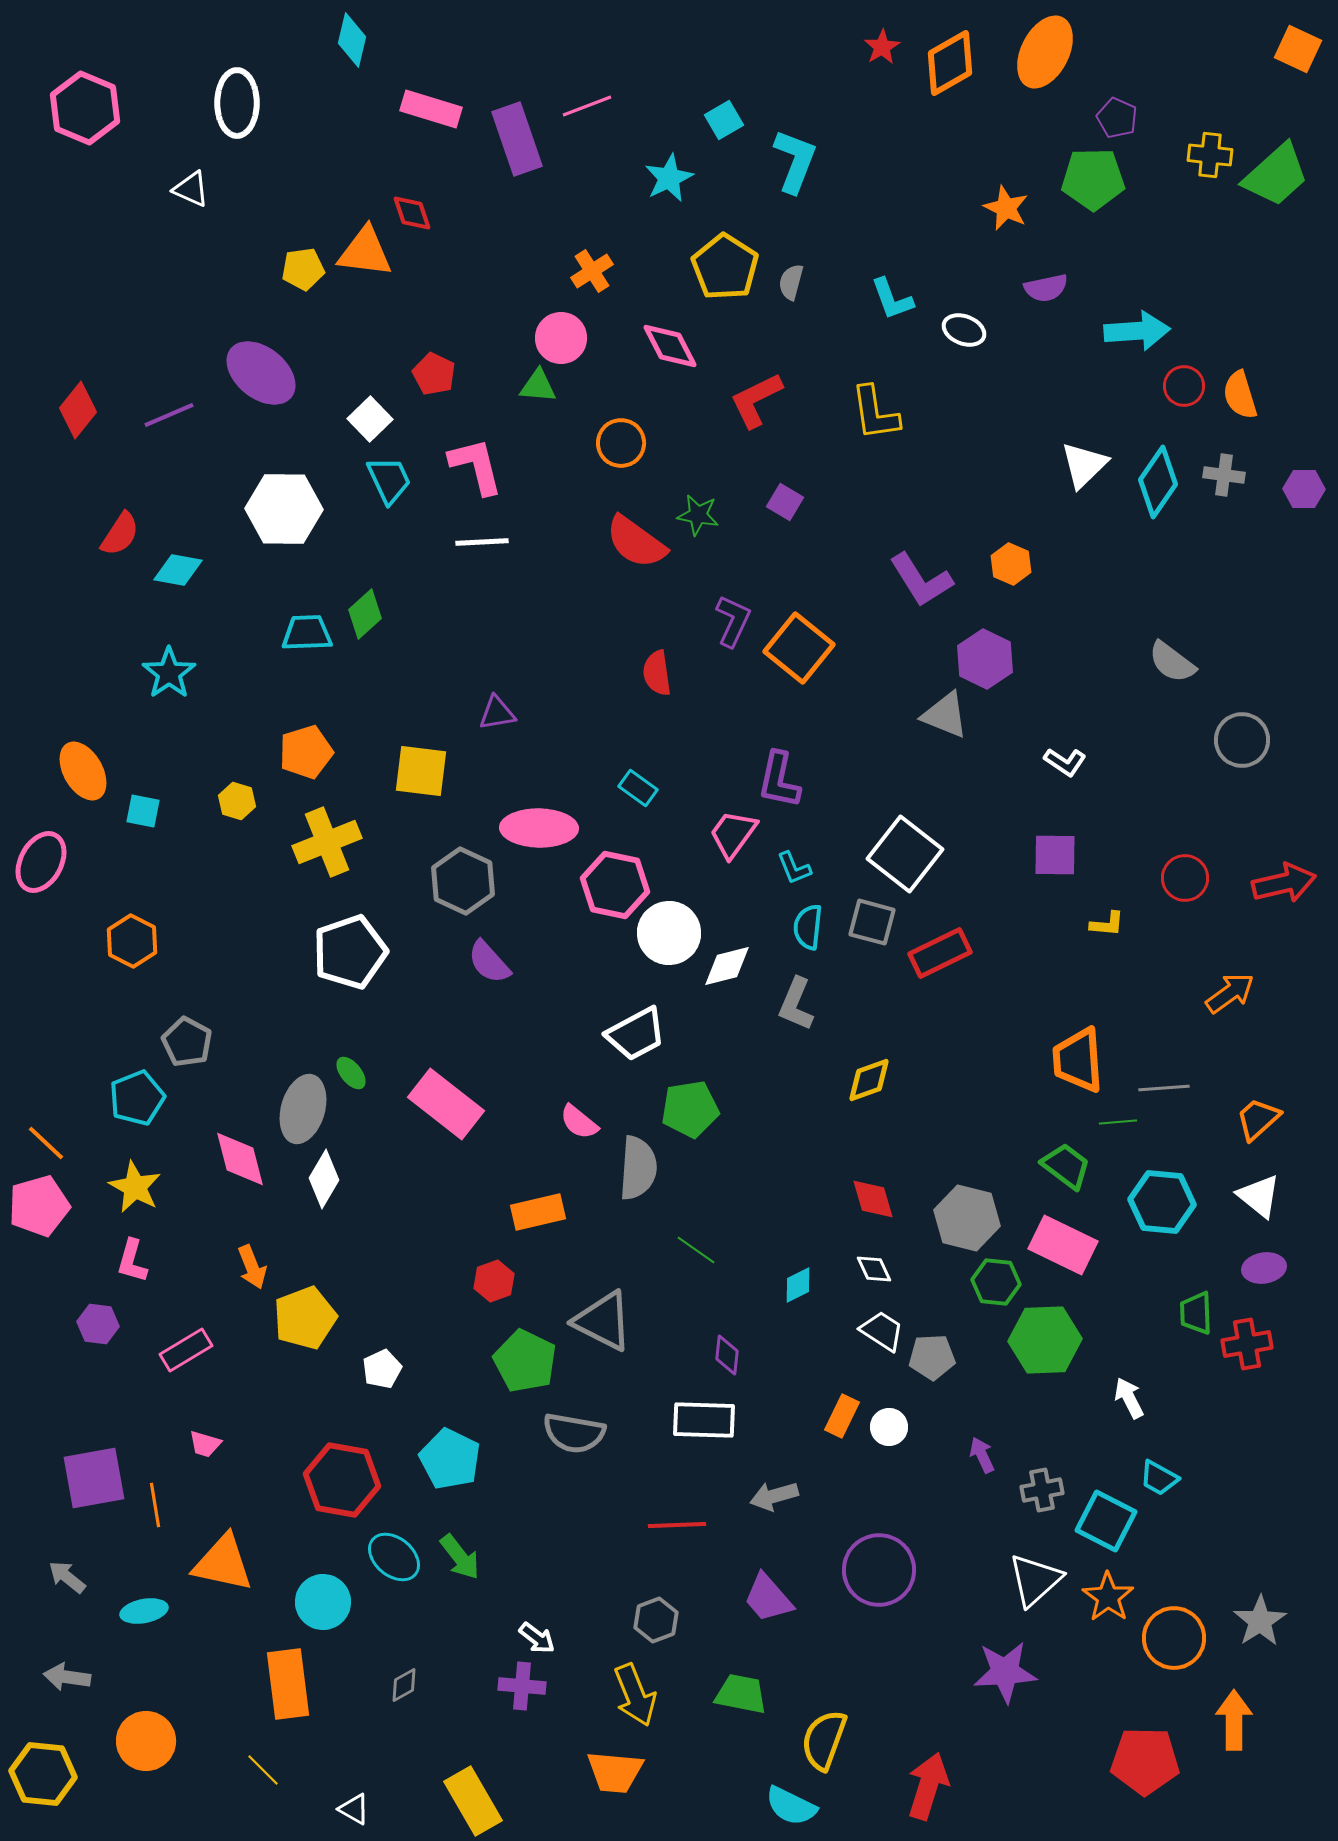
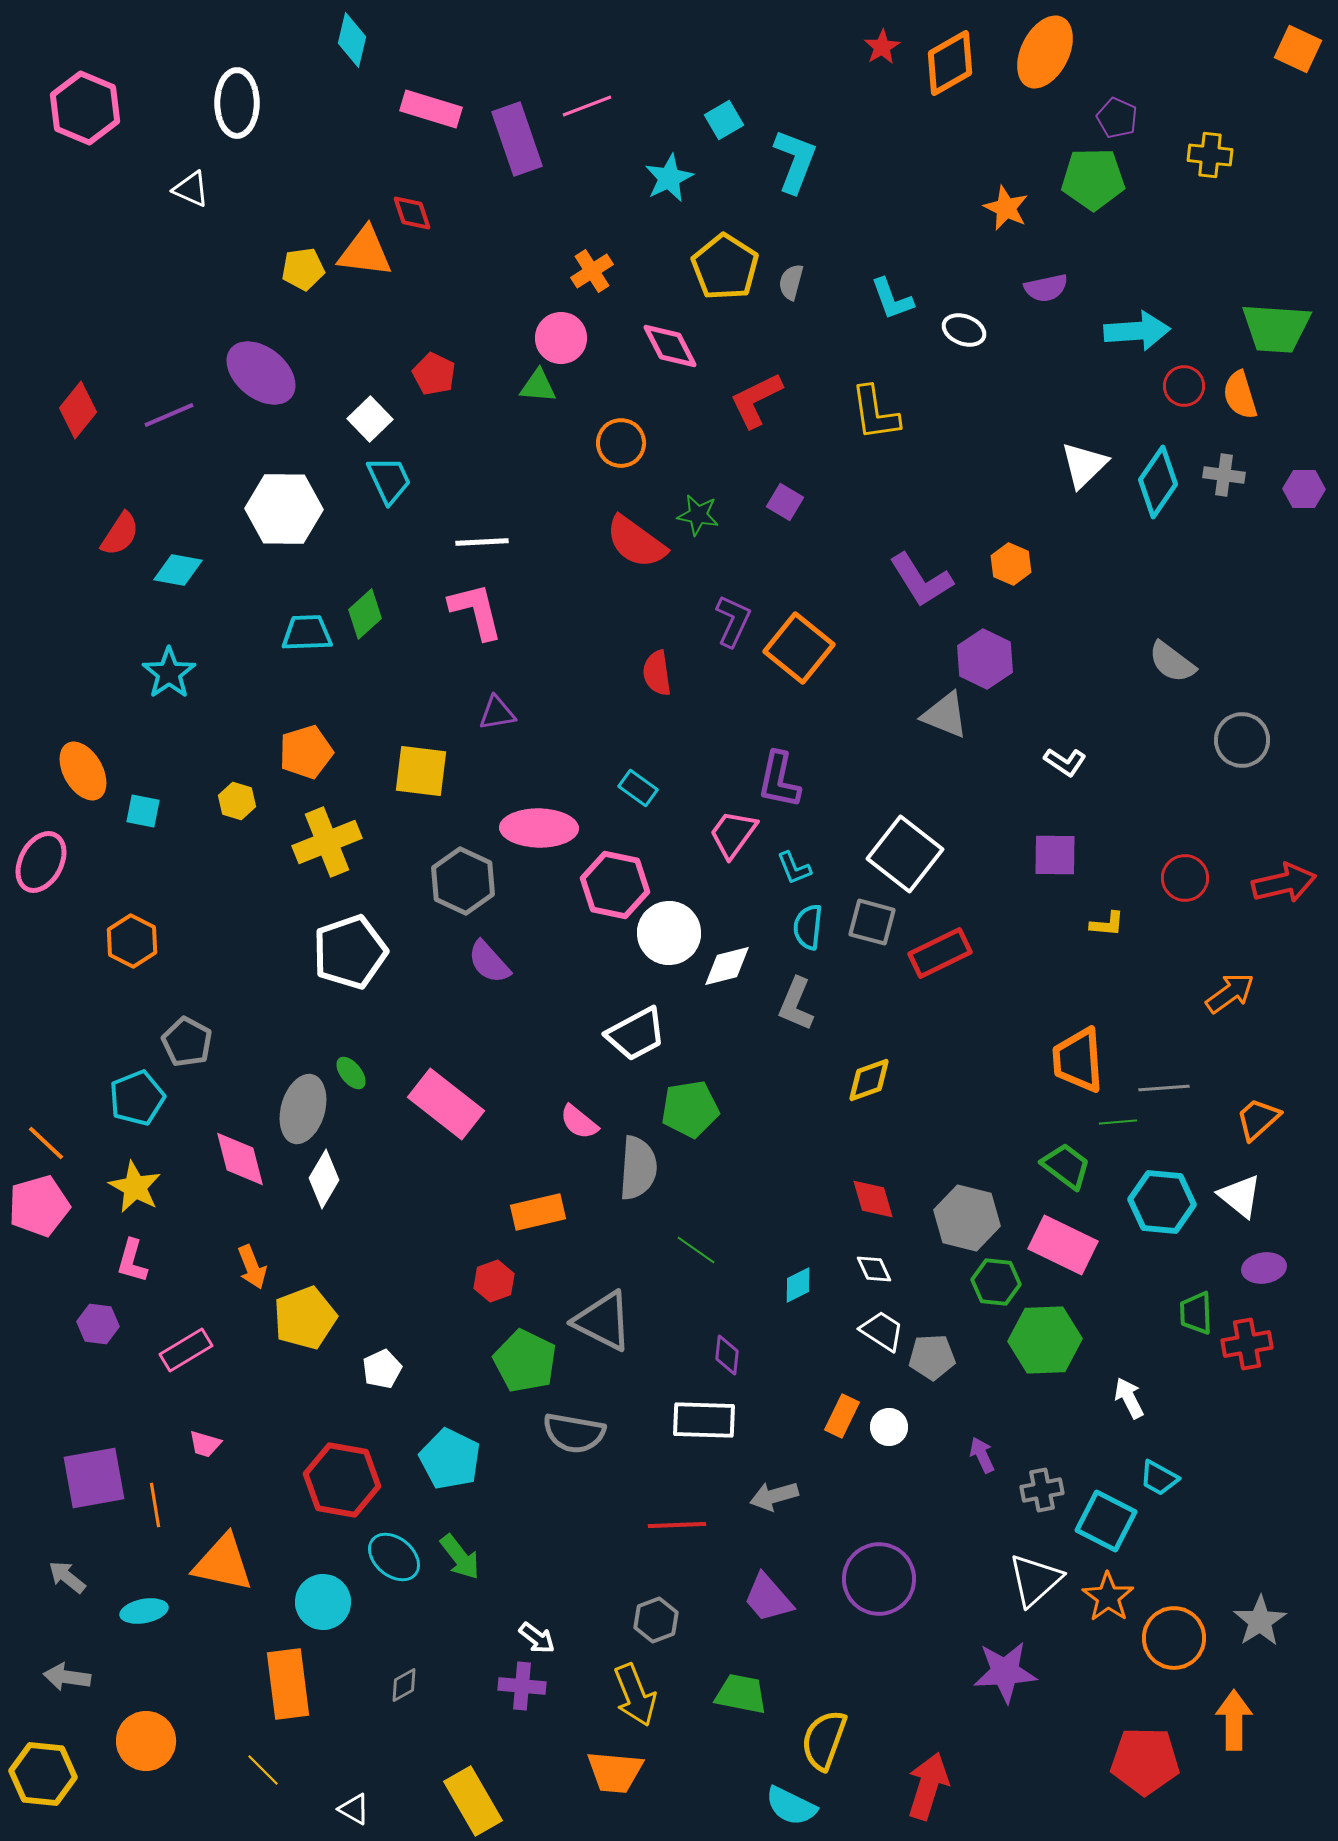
green trapezoid at (1276, 175): moved 153 px down; rotated 46 degrees clockwise
pink L-shape at (476, 466): moved 145 px down
white triangle at (1259, 1196): moved 19 px left
purple circle at (879, 1570): moved 9 px down
